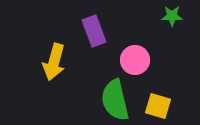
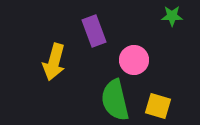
pink circle: moved 1 px left
